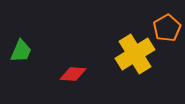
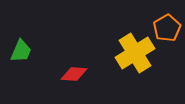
yellow cross: moved 1 px up
red diamond: moved 1 px right
